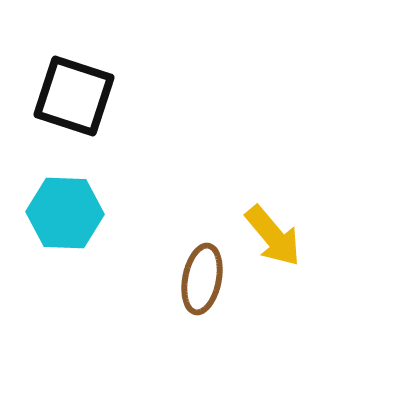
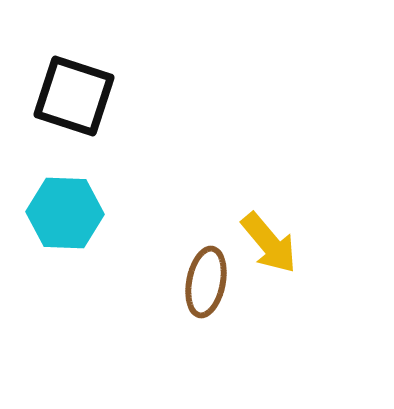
yellow arrow: moved 4 px left, 7 px down
brown ellipse: moved 4 px right, 3 px down
